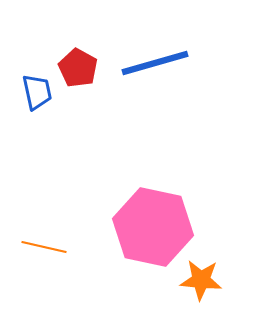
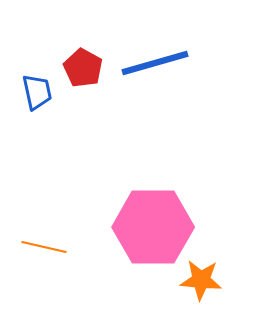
red pentagon: moved 5 px right
pink hexagon: rotated 12 degrees counterclockwise
